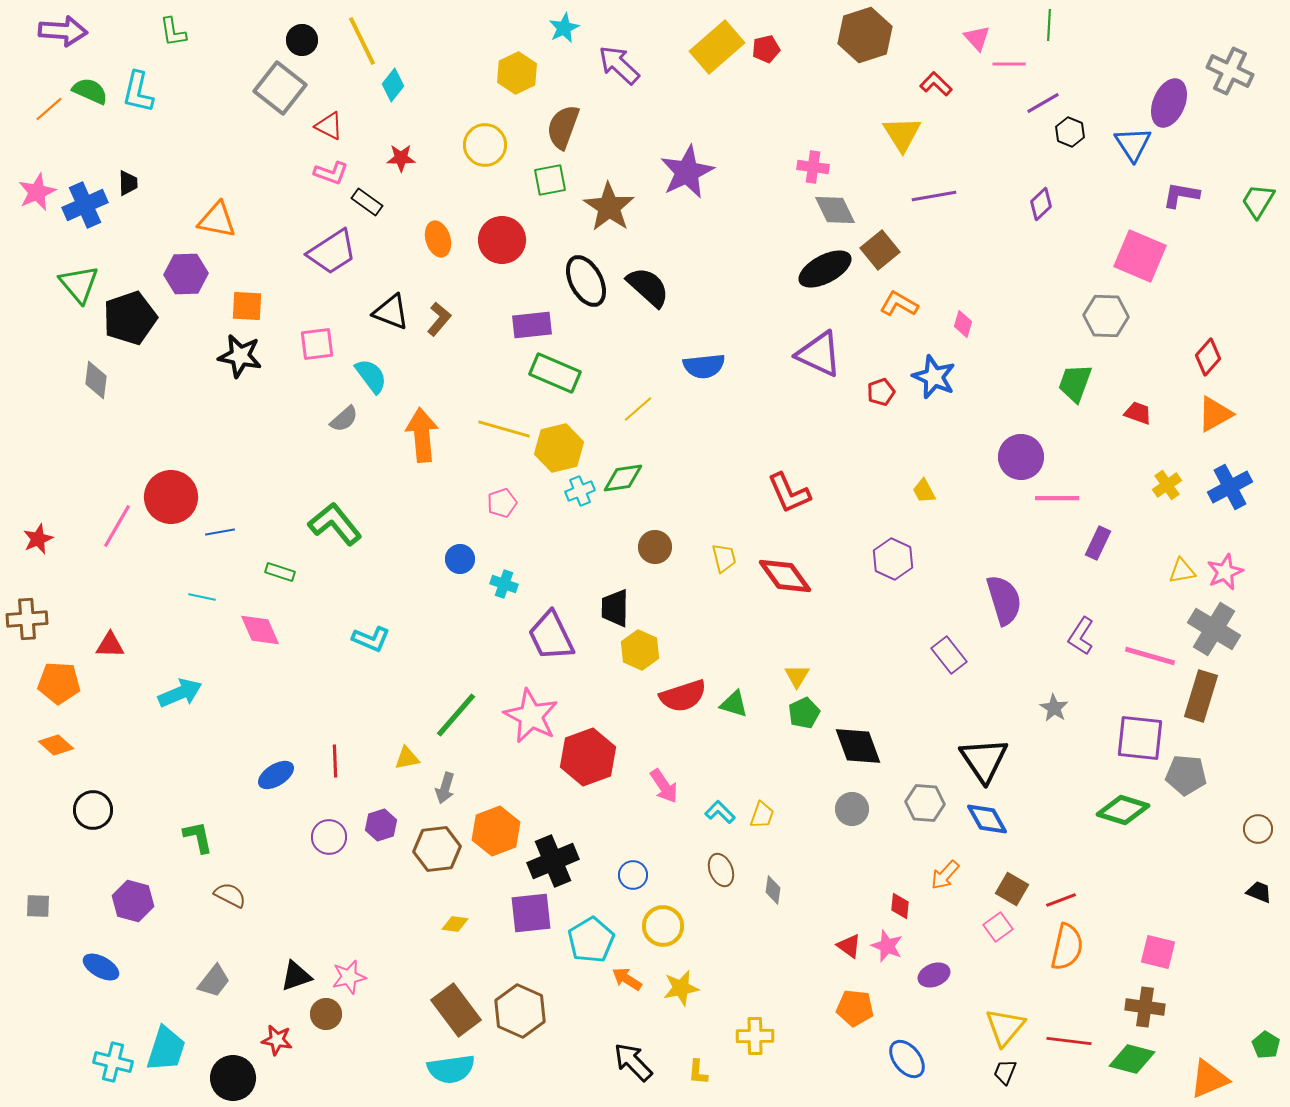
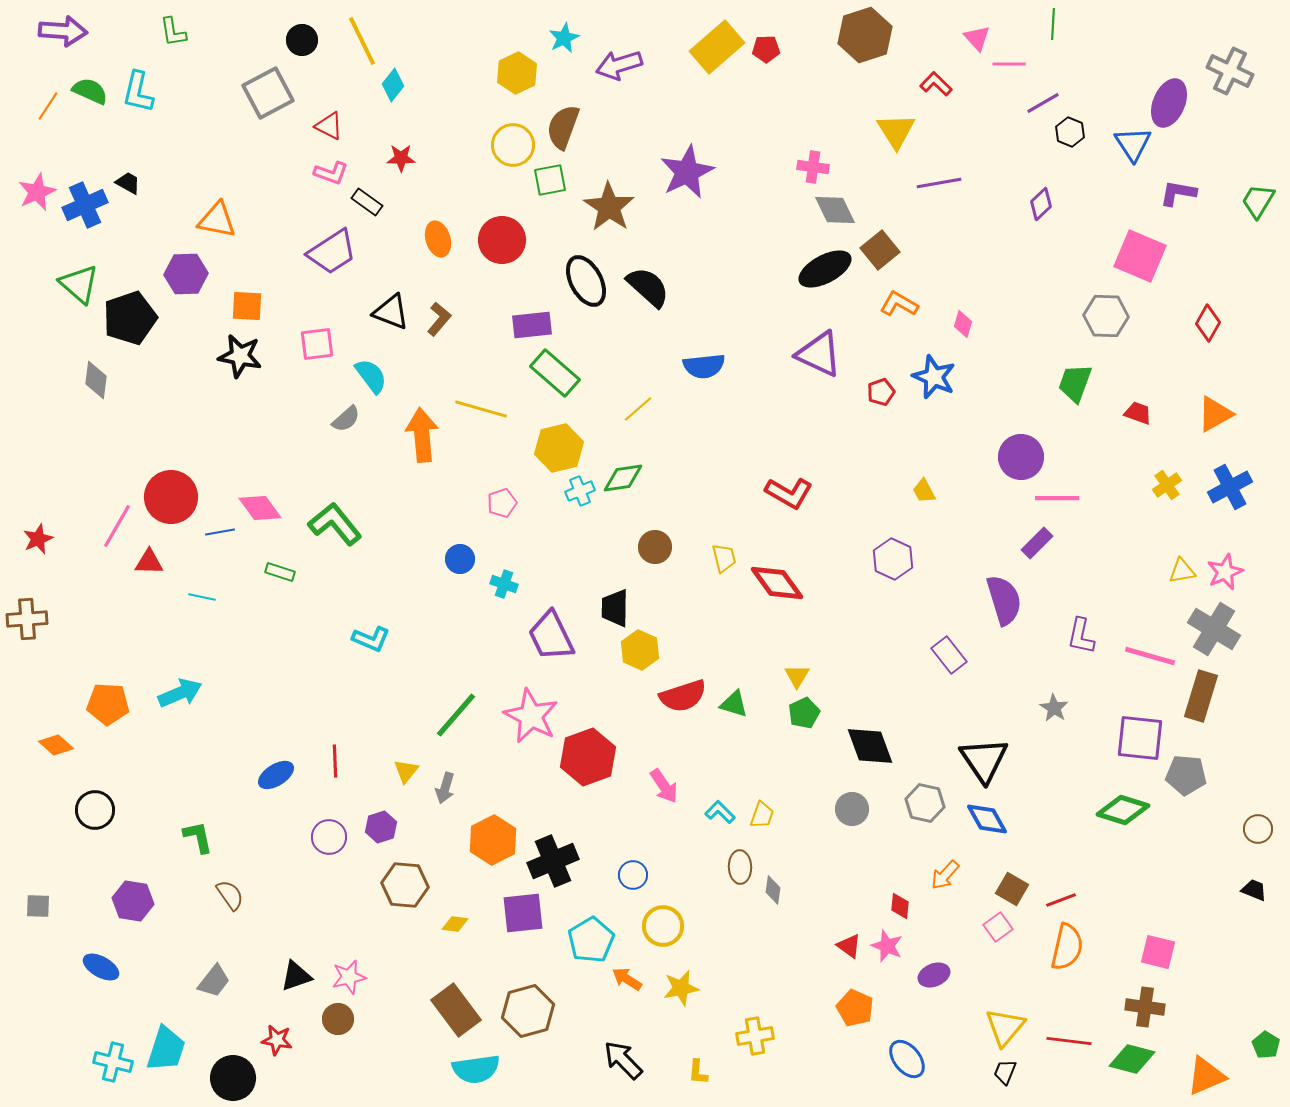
green line at (1049, 25): moved 4 px right, 1 px up
cyan star at (564, 28): moved 10 px down
red pentagon at (766, 49): rotated 12 degrees clockwise
purple arrow at (619, 65): rotated 60 degrees counterclockwise
gray square at (280, 88): moved 12 px left, 5 px down; rotated 24 degrees clockwise
orange line at (49, 109): moved 1 px left, 3 px up; rotated 16 degrees counterclockwise
yellow triangle at (902, 134): moved 6 px left, 3 px up
yellow circle at (485, 145): moved 28 px right
black trapezoid at (128, 183): rotated 60 degrees counterclockwise
purple L-shape at (1181, 195): moved 3 px left, 2 px up
purple line at (934, 196): moved 5 px right, 13 px up
green triangle at (79, 284): rotated 9 degrees counterclockwise
red diamond at (1208, 357): moved 34 px up; rotated 12 degrees counterclockwise
green rectangle at (555, 373): rotated 18 degrees clockwise
gray semicircle at (344, 419): moved 2 px right
yellow line at (504, 429): moved 23 px left, 20 px up
red L-shape at (789, 493): rotated 36 degrees counterclockwise
purple rectangle at (1098, 543): moved 61 px left; rotated 20 degrees clockwise
red diamond at (785, 576): moved 8 px left, 7 px down
pink diamond at (260, 630): moved 122 px up; rotated 12 degrees counterclockwise
purple L-shape at (1081, 636): rotated 21 degrees counterclockwise
red triangle at (110, 645): moved 39 px right, 83 px up
orange pentagon at (59, 683): moved 49 px right, 21 px down
black diamond at (858, 746): moved 12 px right
yellow triangle at (407, 758): moved 1 px left, 13 px down; rotated 40 degrees counterclockwise
gray hexagon at (925, 803): rotated 9 degrees clockwise
black circle at (93, 810): moved 2 px right
purple hexagon at (381, 825): moved 2 px down
orange hexagon at (496, 831): moved 3 px left, 9 px down; rotated 6 degrees counterclockwise
brown hexagon at (437, 849): moved 32 px left, 36 px down; rotated 12 degrees clockwise
brown ellipse at (721, 870): moved 19 px right, 3 px up; rotated 20 degrees clockwise
black trapezoid at (1259, 892): moved 5 px left, 2 px up
brown semicircle at (230, 895): rotated 28 degrees clockwise
purple hexagon at (133, 901): rotated 6 degrees counterclockwise
purple square at (531, 913): moved 8 px left
orange pentagon at (855, 1008): rotated 18 degrees clockwise
brown hexagon at (520, 1011): moved 8 px right; rotated 21 degrees clockwise
brown circle at (326, 1014): moved 12 px right, 5 px down
yellow cross at (755, 1036): rotated 9 degrees counterclockwise
black arrow at (633, 1062): moved 10 px left, 2 px up
cyan semicircle at (451, 1069): moved 25 px right
orange triangle at (1209, 1079): moved 3 px left, 3 px up
